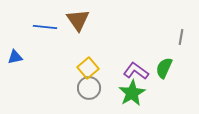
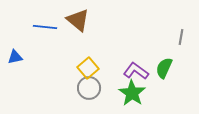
brown triangle: rotated 15 degrees counterclockwise
green star: rotated 8 degrees counterclockwise
